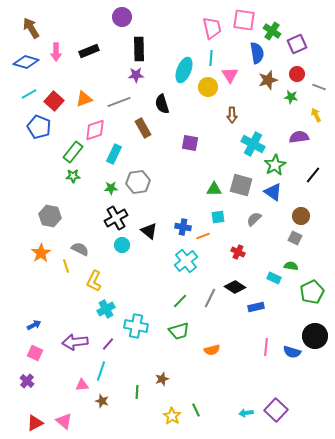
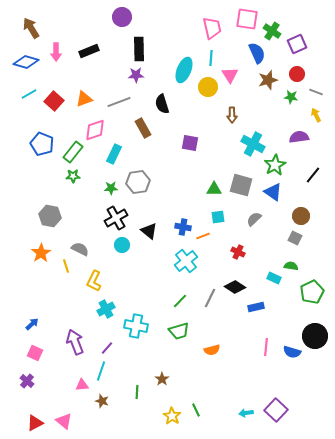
pink square at (244, 20): moved 3 px right, 1 px up
blue semicircle at (257, 53): rotated 15 degrees counterclockwise
gray line at (319, 87): moved 3 px left, 5 px down
blue pentagon at (39, 127): moved 3 px right, 17 px down
blue arrow at (34, 325): moved 2 px left, 1 px up; rotated 16 degrees counterclockwise
purple arrow at (75, 342): rotated 75 degrees clockwise
purple line at (108, 344): moved 1 px left, 4 px down
brown star at (162, 379): rotated 16 degrees counterclockwise
